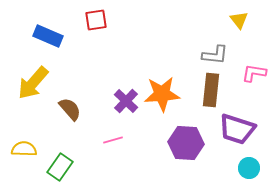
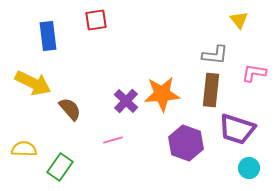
blue rectangle: rotated 60 degrees clockwise
yellow arrow: rotated 105 degrees counterclockwise
purple hexagon: rotated 16 degrees clockwise
